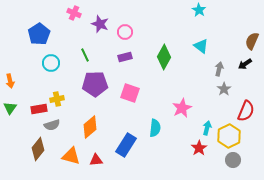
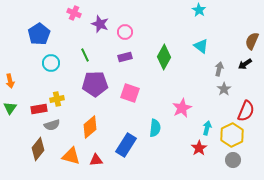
yellow hexagon: moved 3 px right, 1 px up
